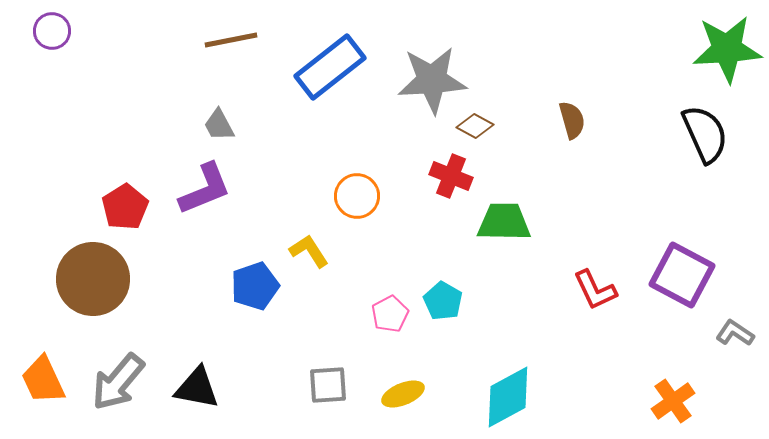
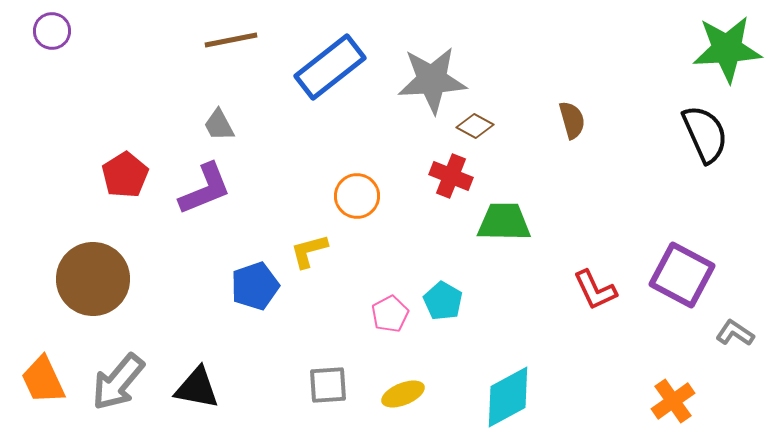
red pentagon: moved 32 px up
yellow L-shape: rotated 72 degrees counterclockwise
